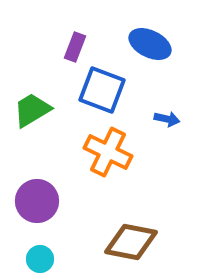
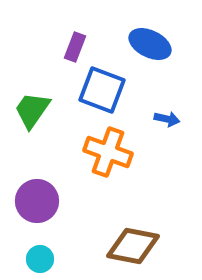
green trapezoid: rotated 24 degrees counterclockwise
orange cross: rotated 6 degrees counterclockwise
brown diamond: moved 2 px right, 4 px down
